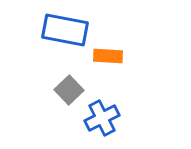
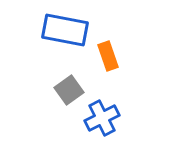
orange rectangle: rotated 68 degrees clockwise
gray square: rotated 8 degrees clockwise
